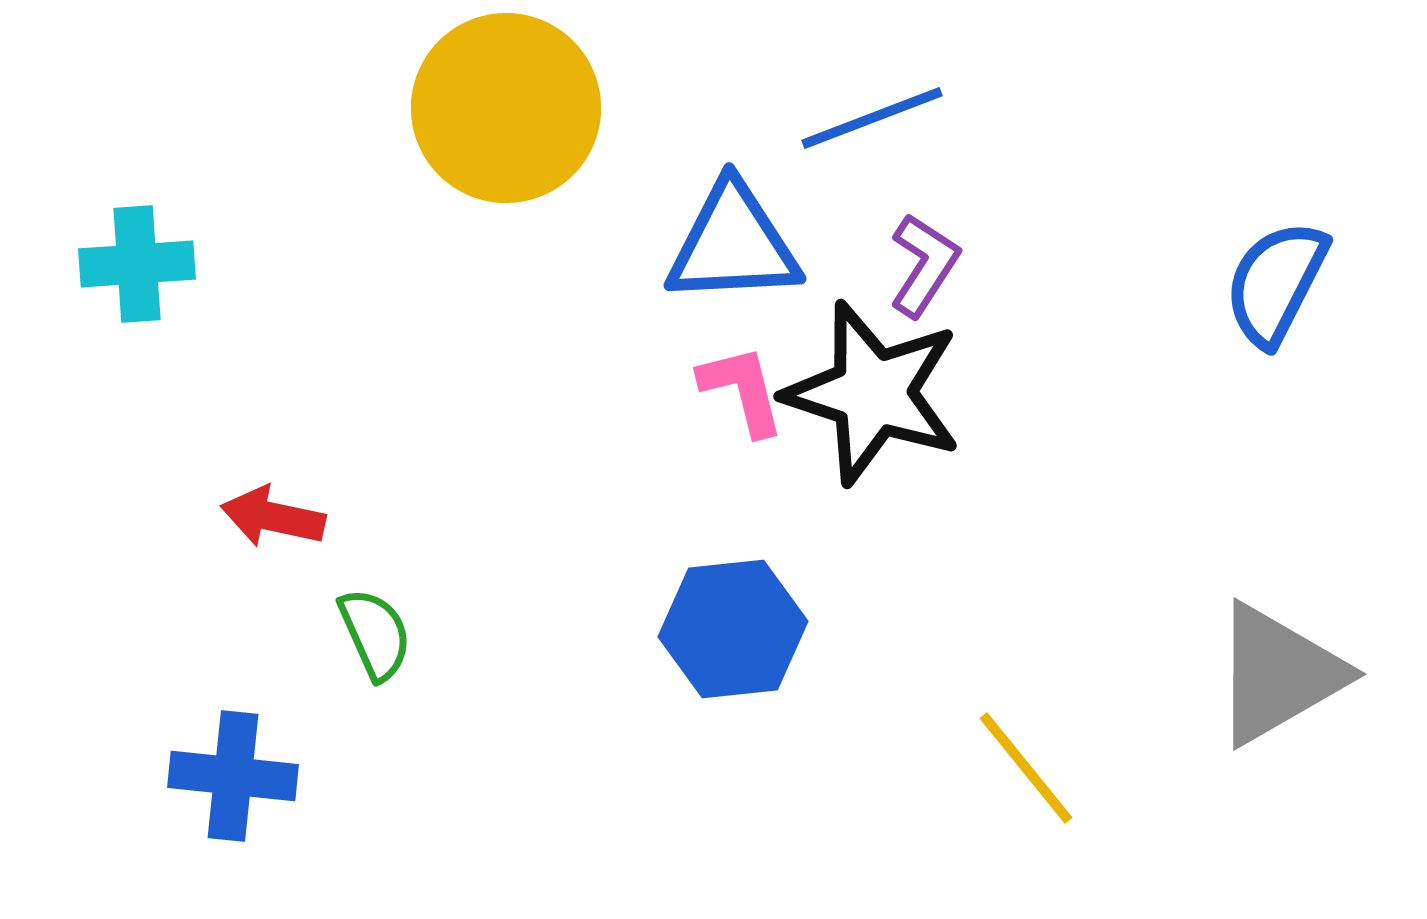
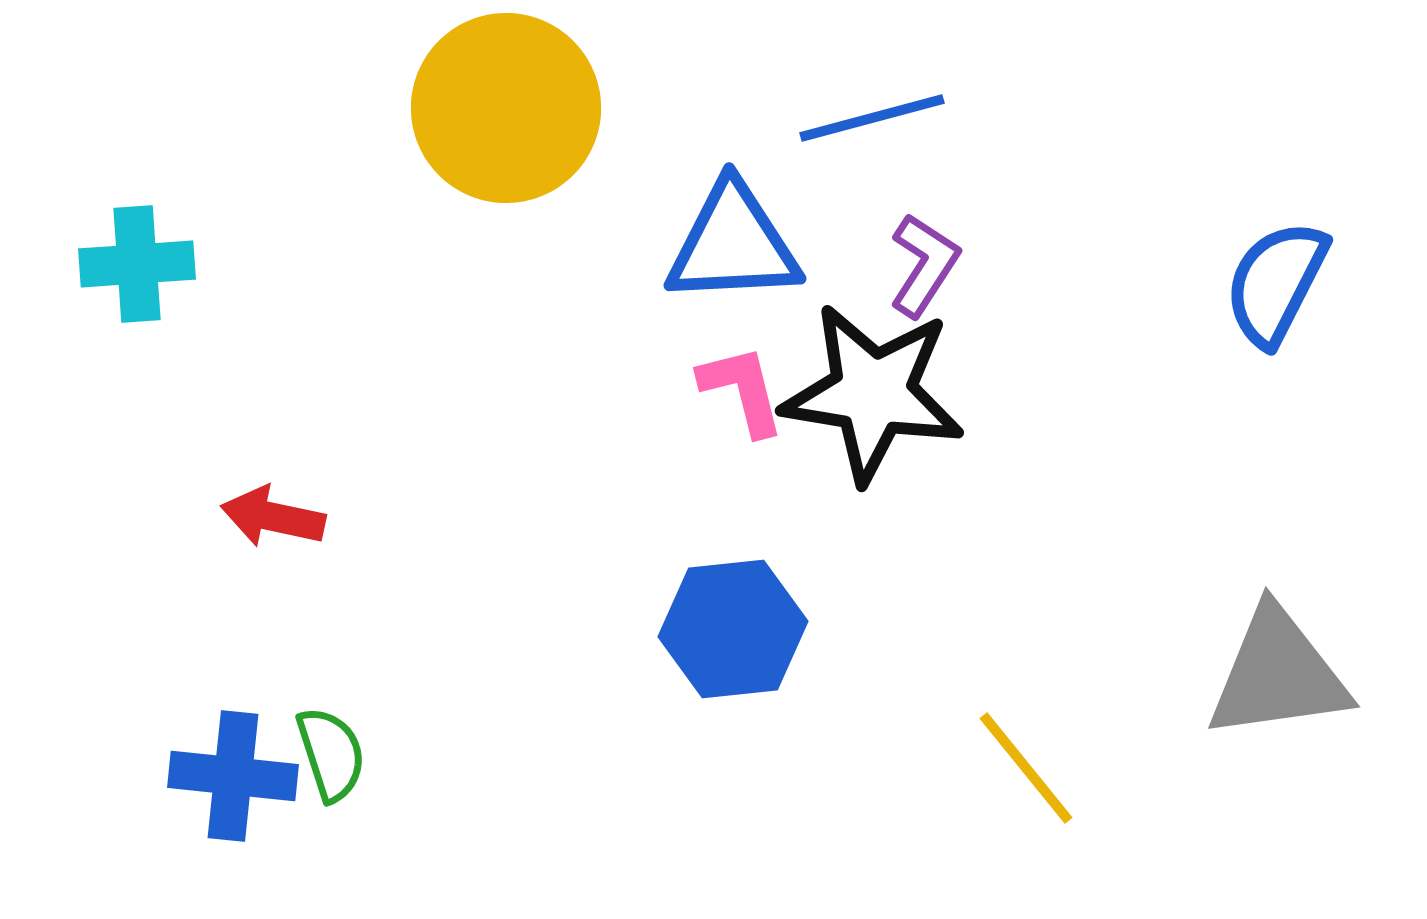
blue line: rotated 6 degrees clockwise
black star: rotated 9 degrees counterclockwise
green semicircle: moved 44 px left, 120 px down; rotated 6 degrees clockwise
gray triangle: rotated 22 degrees clockwise
